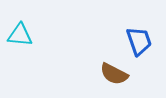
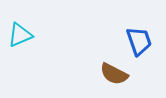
cyan triangle: rotated 28 degrees counterclockwise
